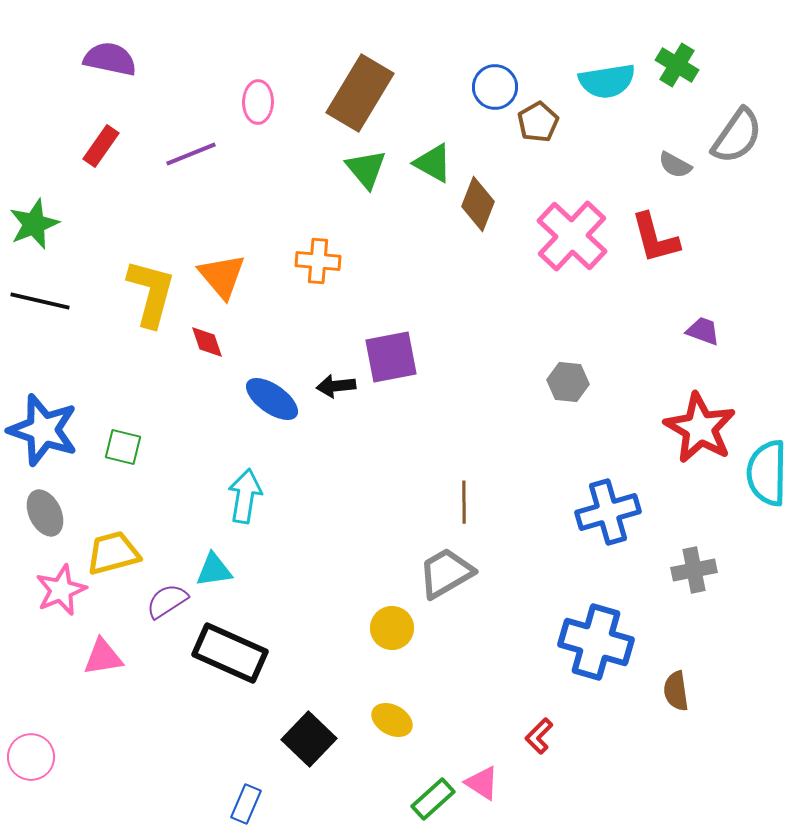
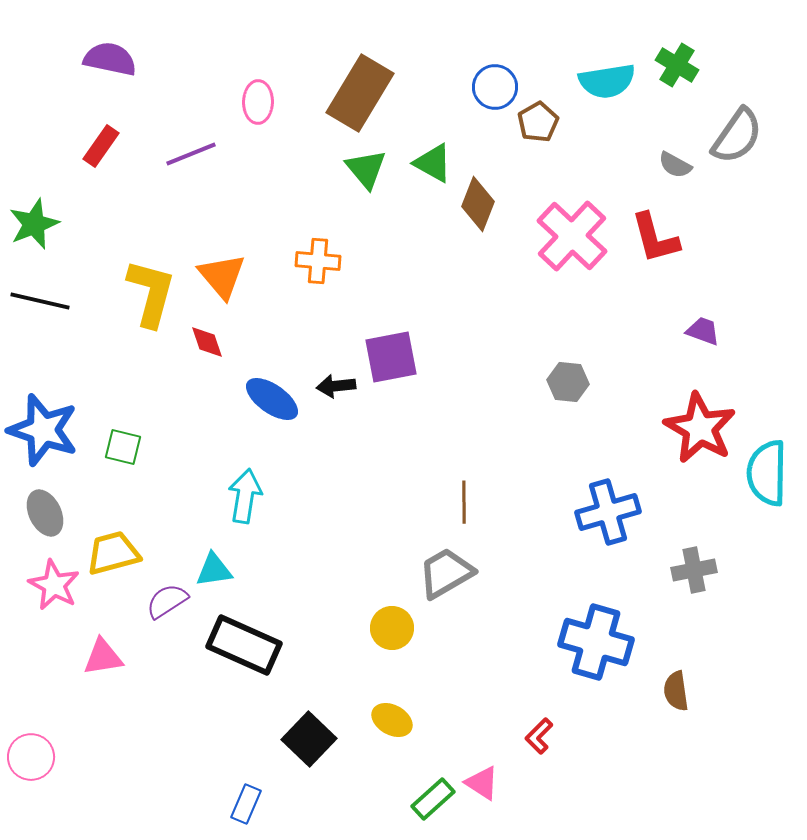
pink star at (61, 590): moved 7 px left, 5 px up; rotated 21 degrees counterclockwise
black rectangle at (230, 653): moved 14 px right, 8 px up
